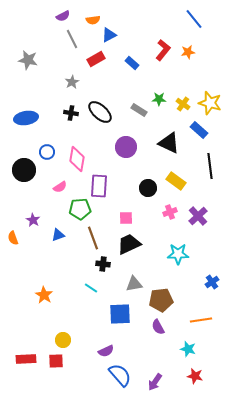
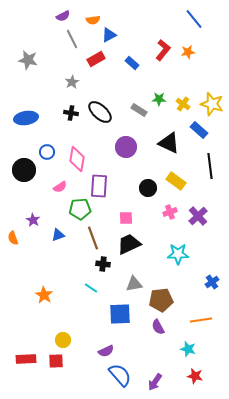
yellow star at (210, 103): moved 2 px right, 1 px down
